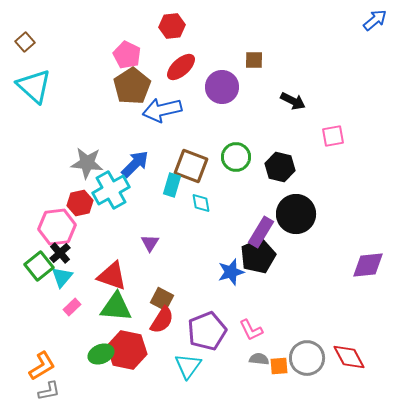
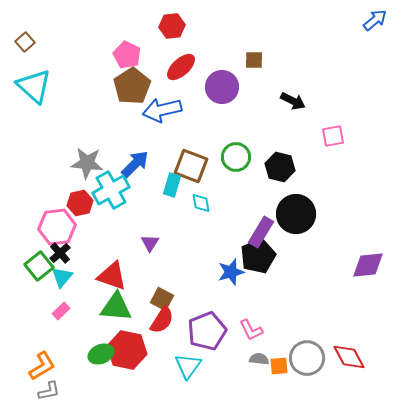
pink rectangle at (72, 307): moved 11 px left, 4 px down
